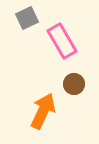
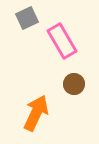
orange arrow: moved 7 px left, 2 px down
